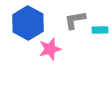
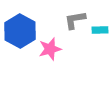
blue hexagon: moved 8 px left, 8 px down
